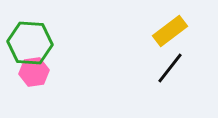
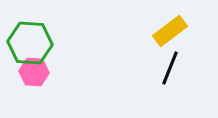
black line: rotated 16 degrees counterclockwise
pink hexagon: rotated 12 degrees clockwise
